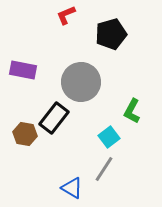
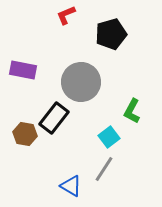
blue triangle: moved 1 px left, 2 px up
